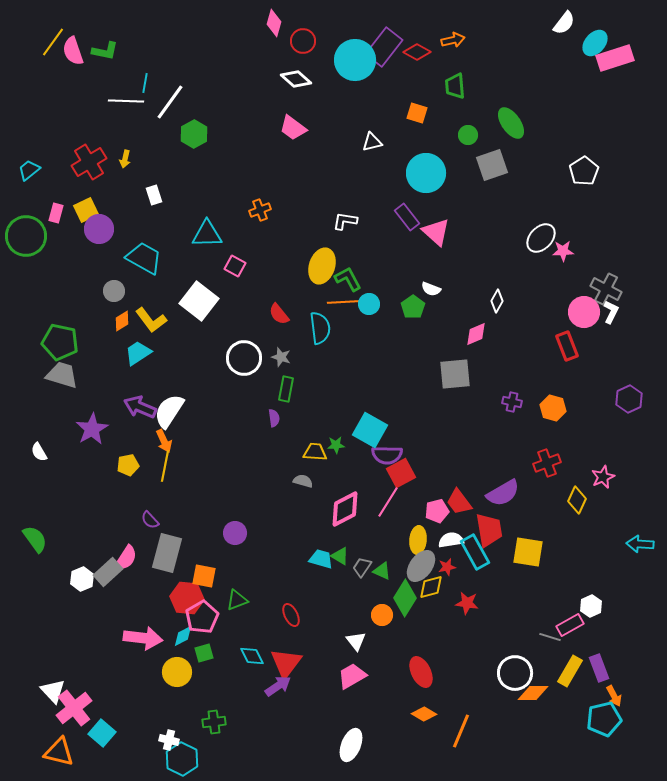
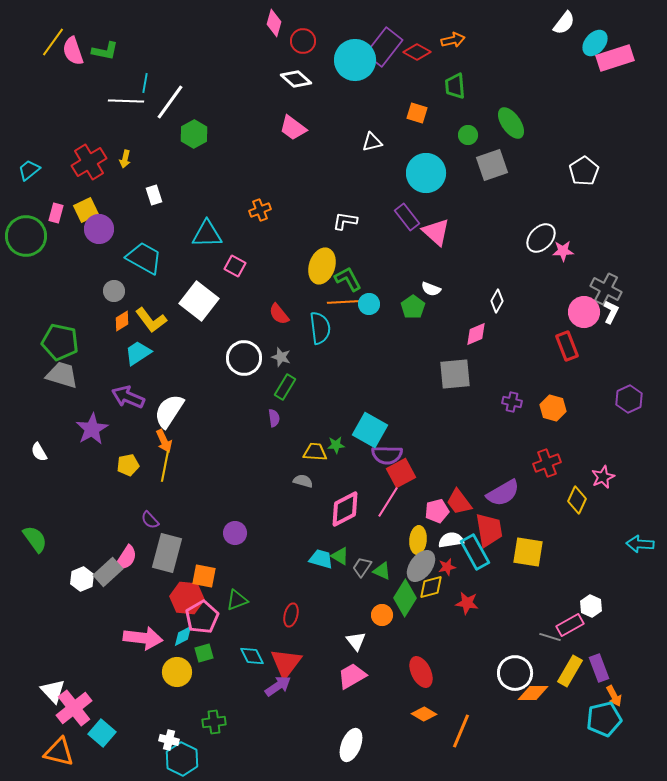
green rectangle at (286, 389): moved 1 px left, 2 px up; rotated 20 degrees clockwise
purple arrow at (140, 407): moved 12 px left, 10 px up
white hexagon at (591, 606): rotated 10 degrees counterclockwise
red ellipse at (291, 615): rotated 40 degrees clockwise
